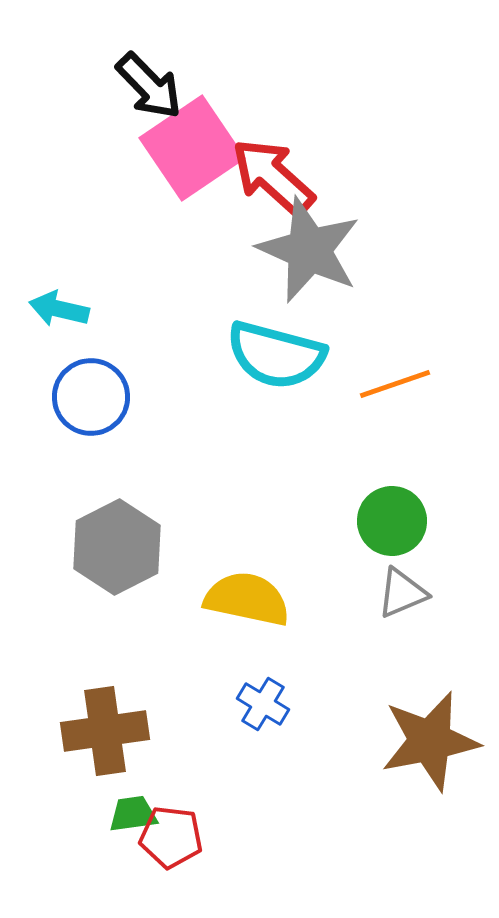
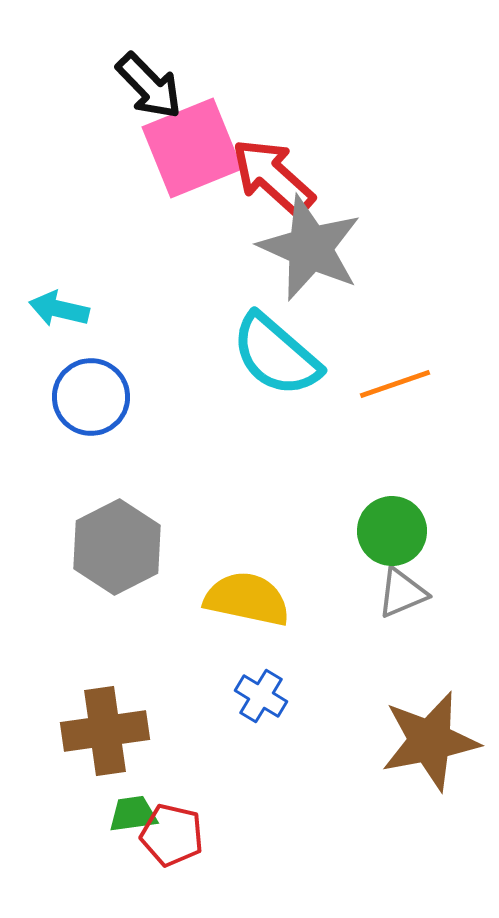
pink square: rotated 12 degrees clockwise
gray star: moved 1 px right, 2 px up
cyan semicircle: rotated 26 degrees clockwise
green circle: moved 10 px down
blue cross: moved 2 px left, 8 px up
red pentagon: moved 1 px right, 2 px up; rotated 6 degrees clockwise
